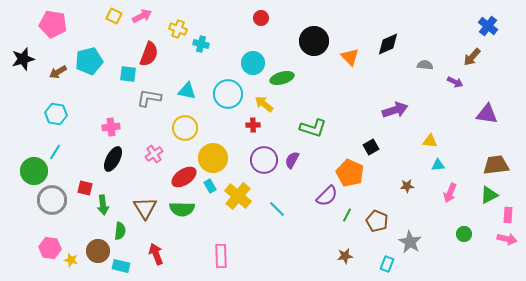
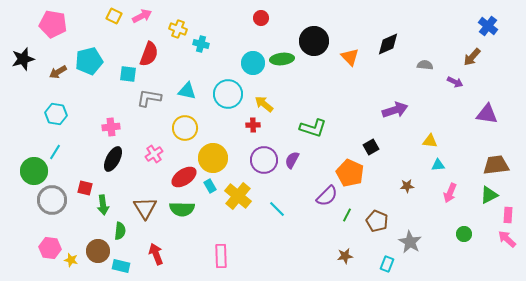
green ellipse at (282, 78): moved 19 px up; rotated 10 degrees clockwise
pink arrow at (507, 239): rotated 150 degrees counterclockwise
